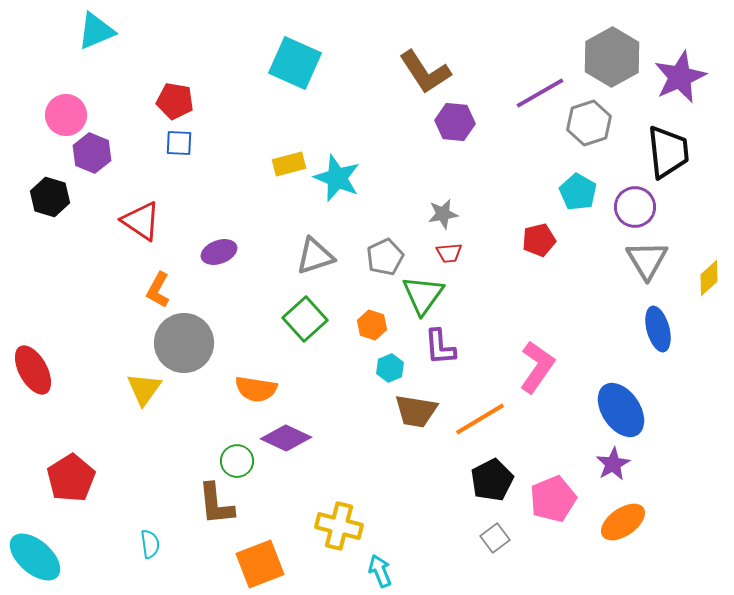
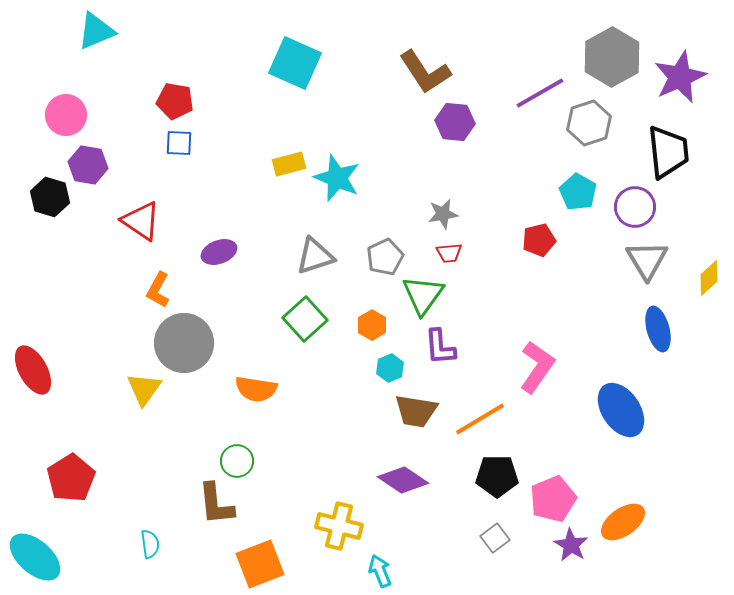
purple hexagon at (92, 153): moved 4 px left, 12 px down; rotated 12 degrees counterclockwise
orange hexagon at (372, 325): rotated 12 degrees clockwise
purple diamond at (286, 438): moved 117 px right, 42 px down; rotated 9 degrees clockwise
purple star at (613, 464): moved 42 px left, 81 px down; rotated 12 degrees counterclockwise
black pentagon at (492, 480): moved 5 px right, 4 px up; rotated 27 degrees clockwise
